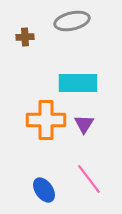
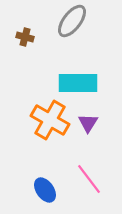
gray ellipse: rotated 40 degrees counterclockwise
brown cross: rotated 18 degrees clockwise
orange cross: moved 4 px right; rotated 30 degrees clockwise
purple triangle: moved 4 px right, 1 px up
blue ellipse: moved 1 px right
